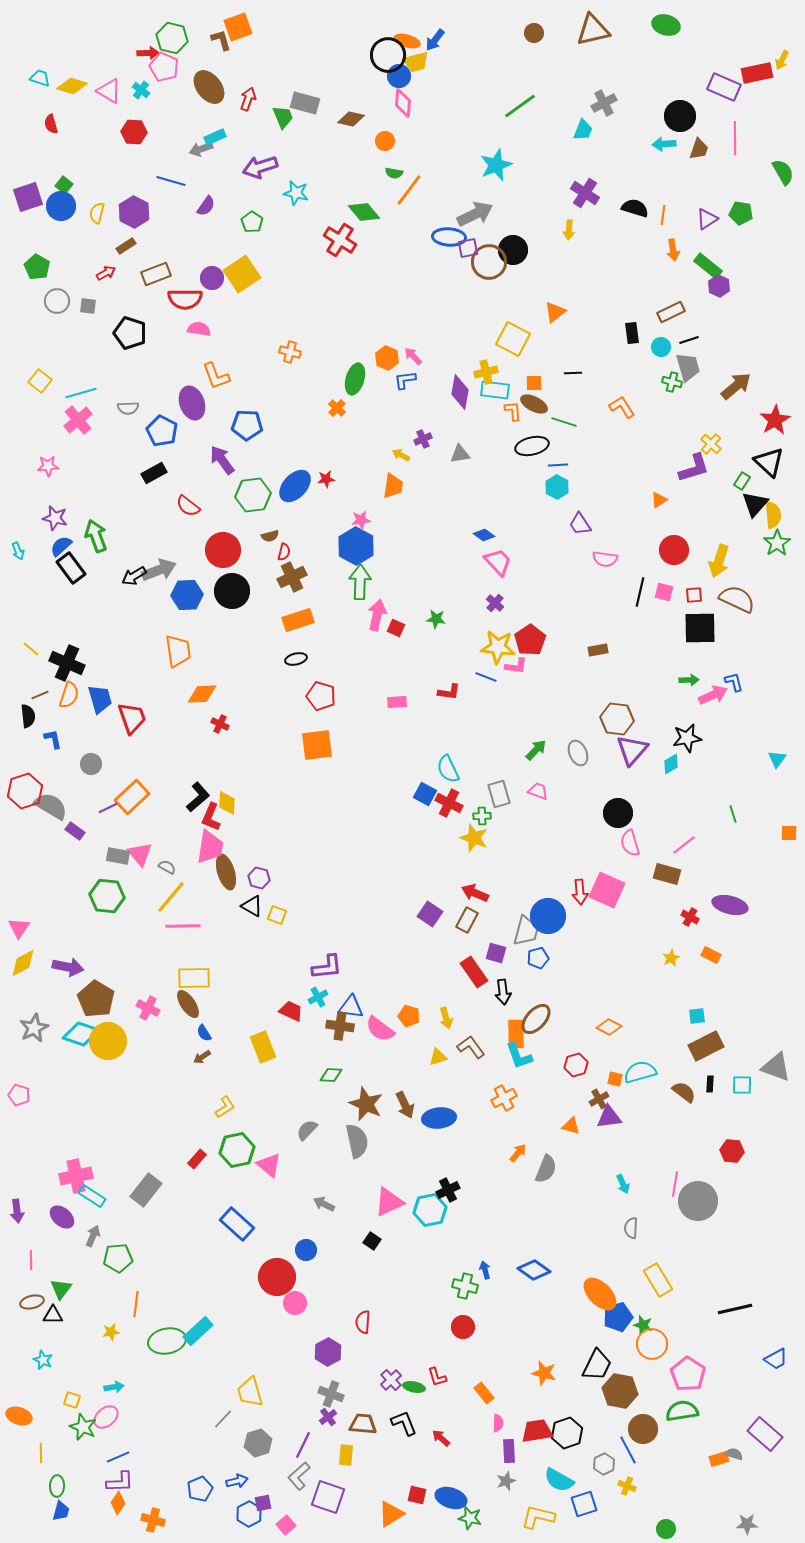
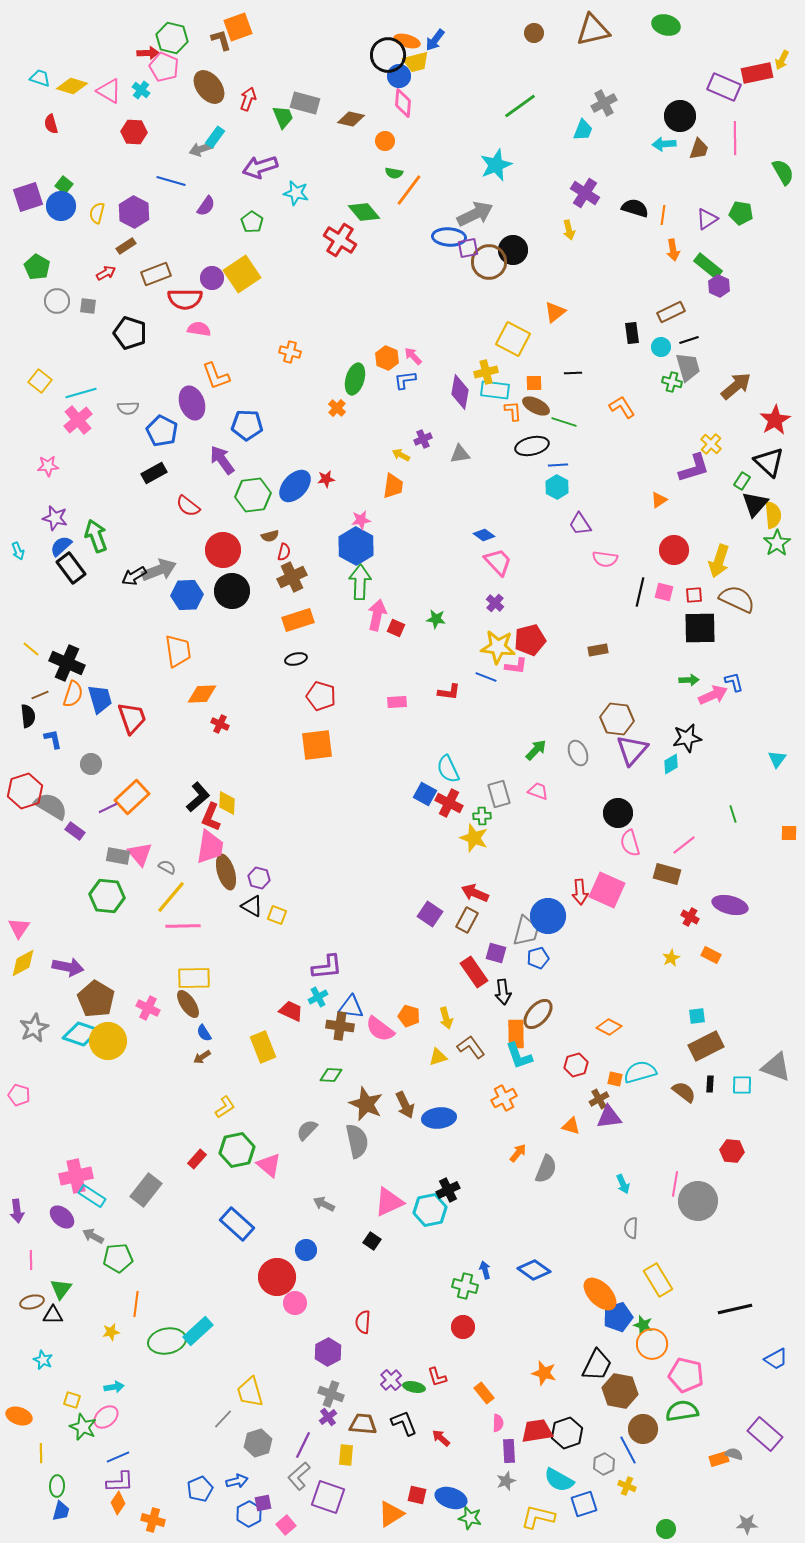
cyan rectangle at (215, 137): rotated 30 degrees counterclockwise
yellow arrow at (569, 230): rotated 18 degrees counterclockwise
brown ellipse at (534, 404): moved 2 px right, 2 px down
red pentagon at (530, 640): rotated 20 degrees clockwise
orange semicircle at (69, 695): moved 4 px right, 1 px up
brown ellipse at (536, 1019): moved 2 px right, 5 px up
gray arrow at (93, 1236): rotated 85 degrees counterclockwise
pink pentagon at (688, 1374): moved 2 px left, 1 px down; rotated 20 degrees counterclockwise
